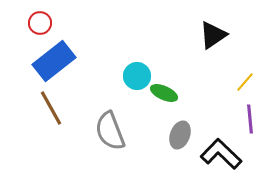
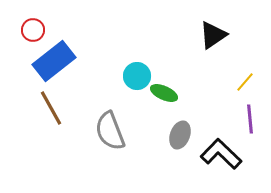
red circle: moved 7 px left, 7 px down
